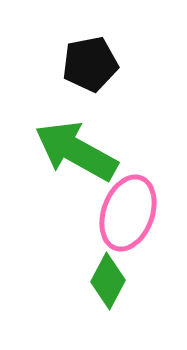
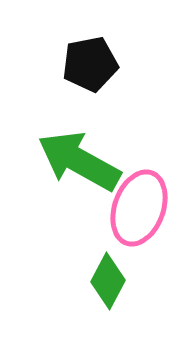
green arrow: moved 3 px right, 10 px down
pink ellipse: moved 11 px right, 5 px up
